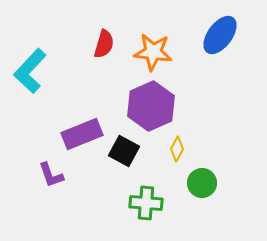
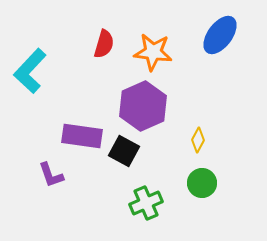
purple hexagon: moved 8 px left
purple rectangle: moved 2 px down; rotated 30 degrees clockwise
yellow diamond: moved 21 px right, 9 px up
green cross: rotated 28 degrees counterclockwise
